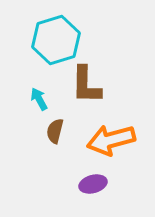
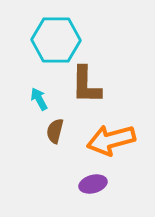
cyan hexagon: rotated 18 degrees clockwise
